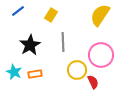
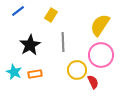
yellow semicircle: moved 10 px down
